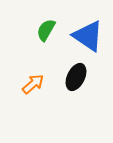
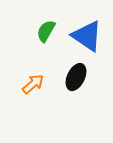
green semicircle: moved 1 px down
blue triangle: moved 1 px left
